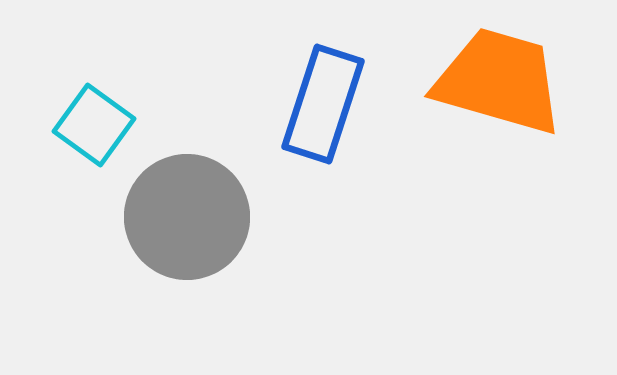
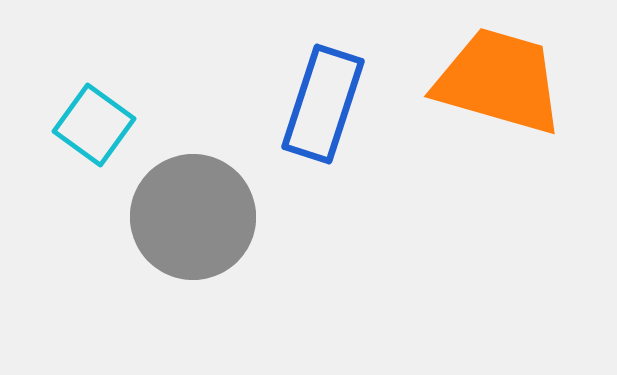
gray circle: moved 6 px right
